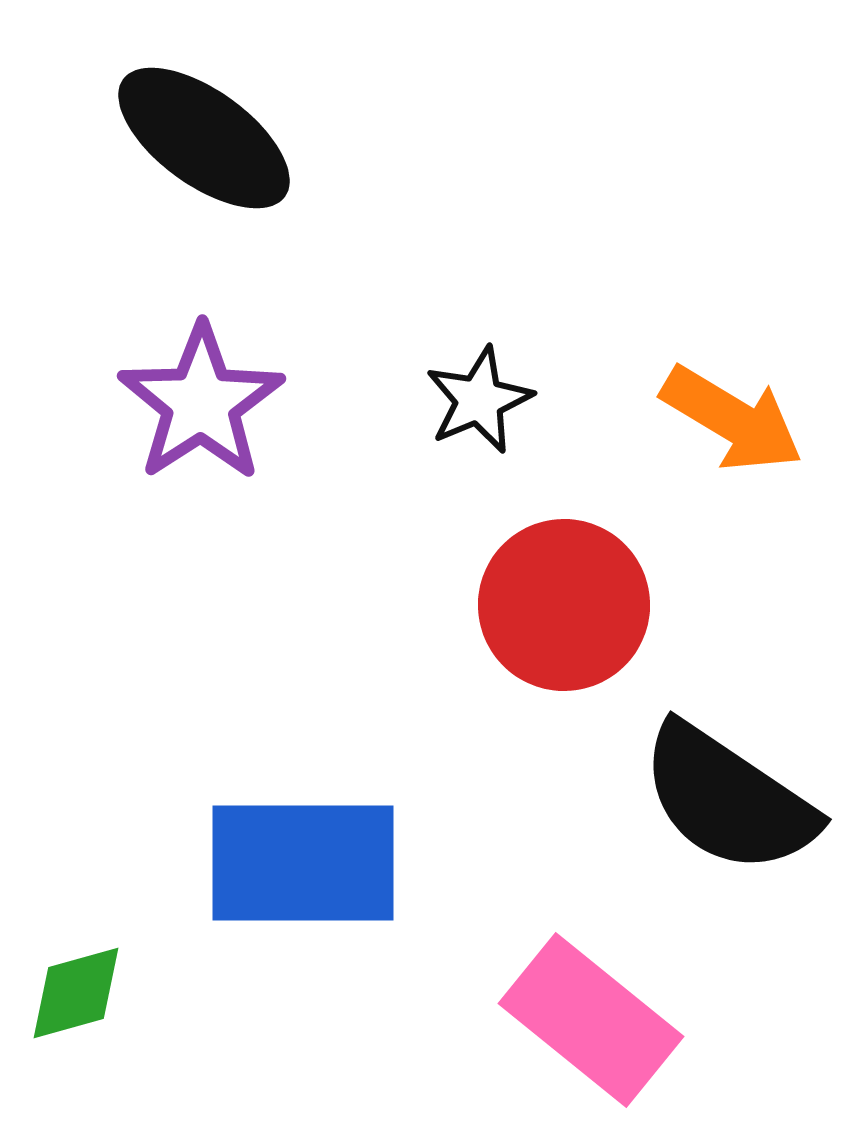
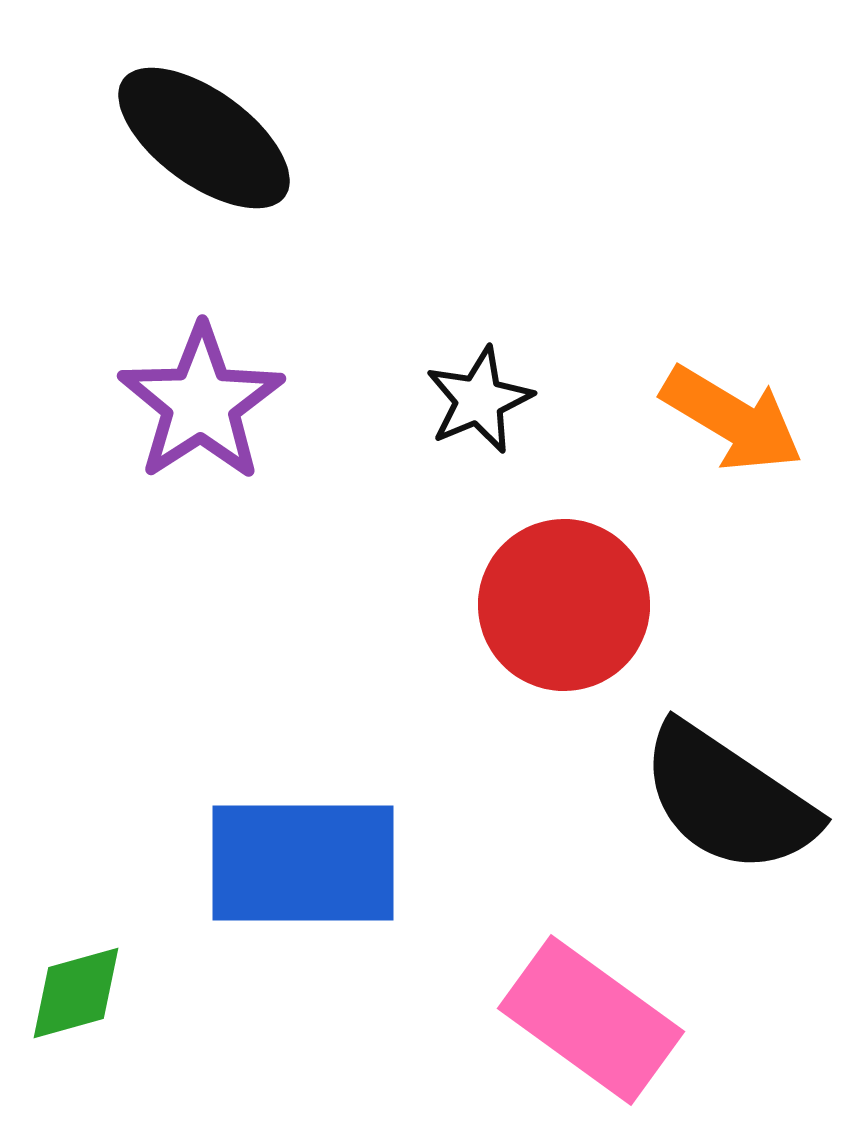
pink rectangle: rotated 3 degrees counterclockwise
